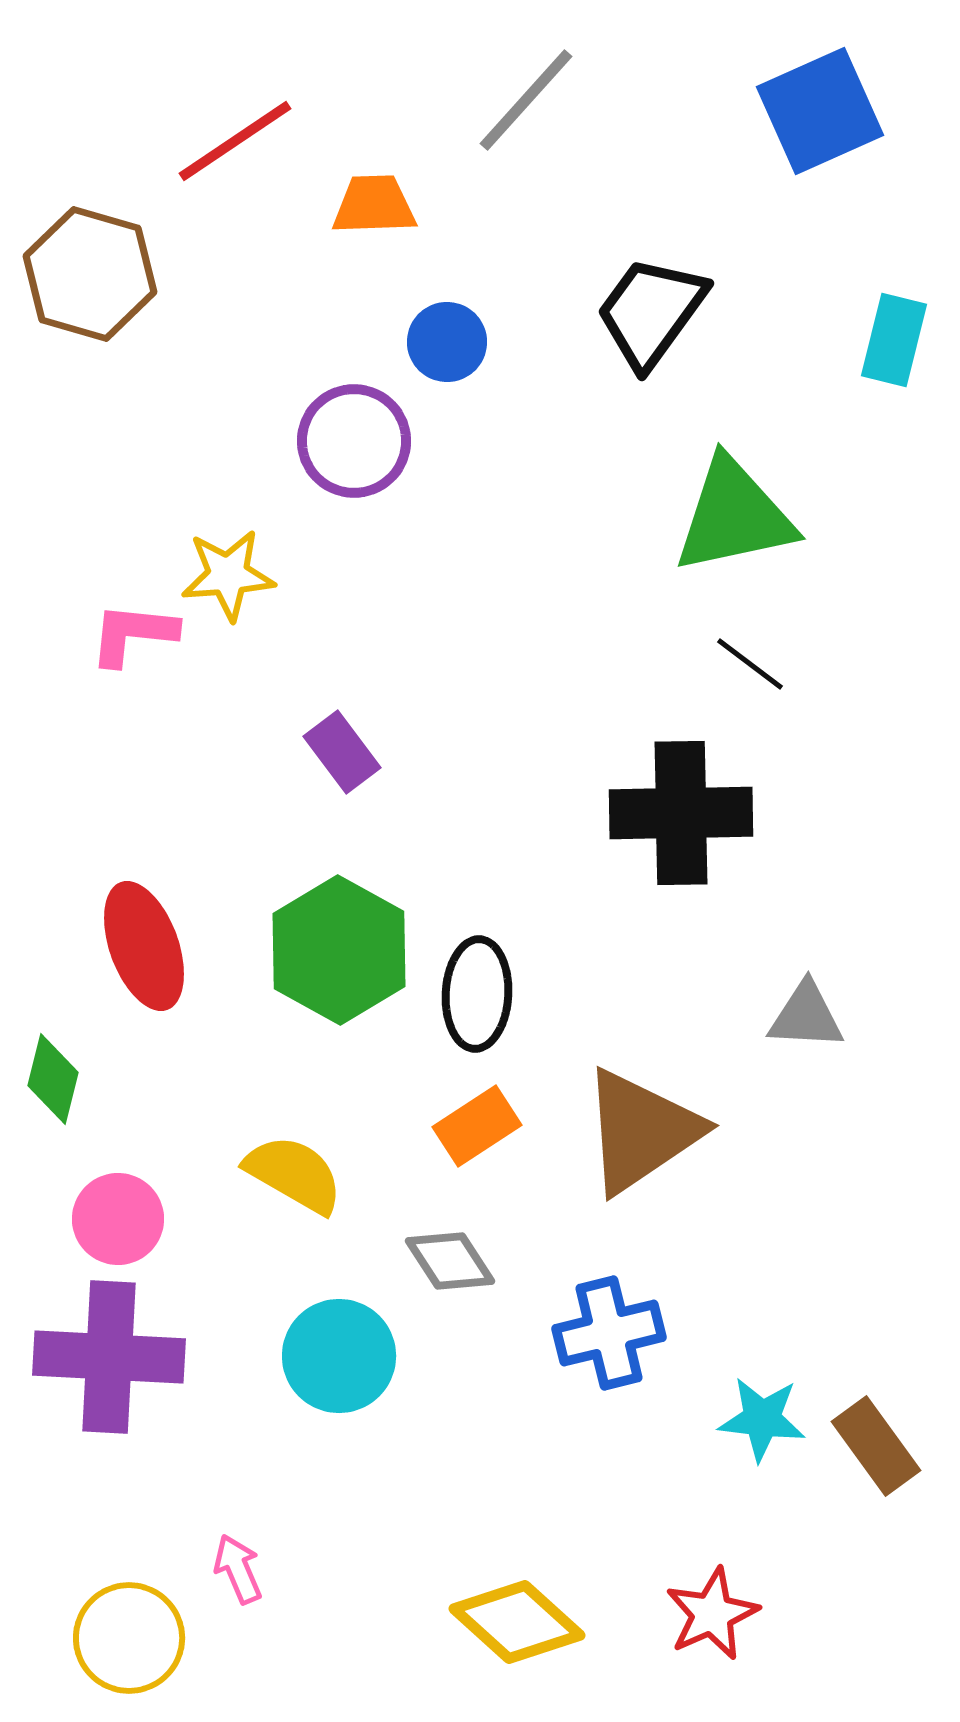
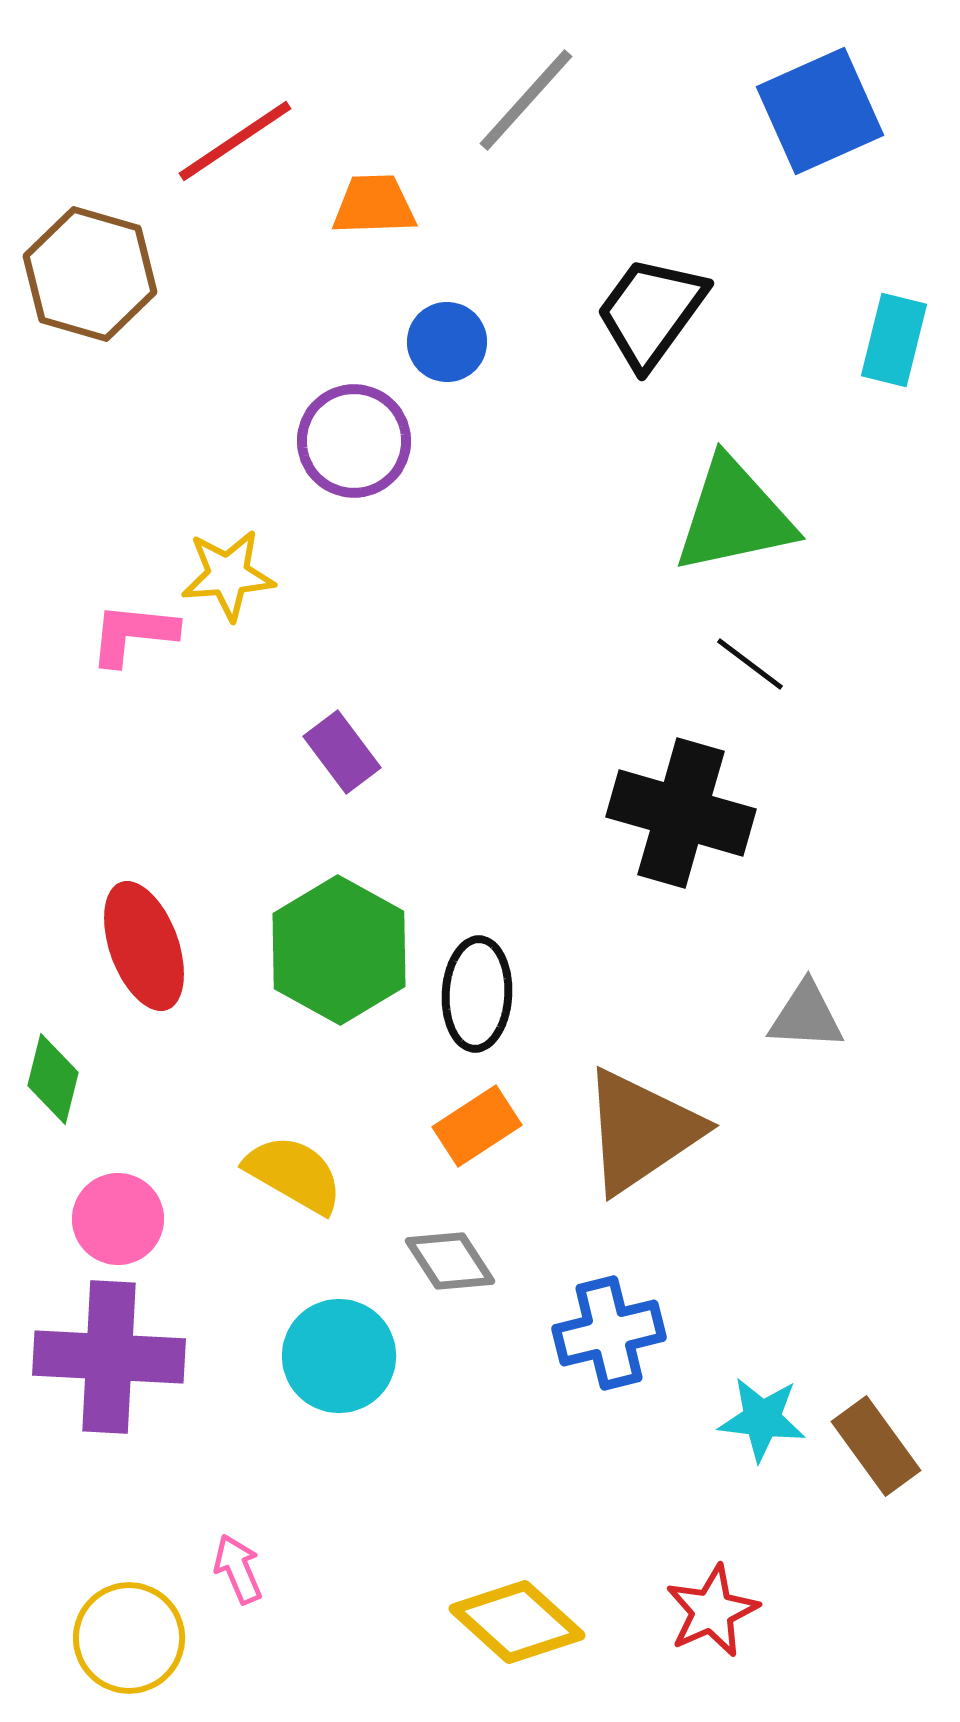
black cross: rotated 17 degrees clockwise
red star: moved 3 px up
